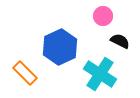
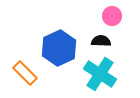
pink circle: moved 9 px right
black semicircle: moved 19 px left; rotated 24 degrees counterclockwise
blue hexagon: moved 1 px left, 1 px down
